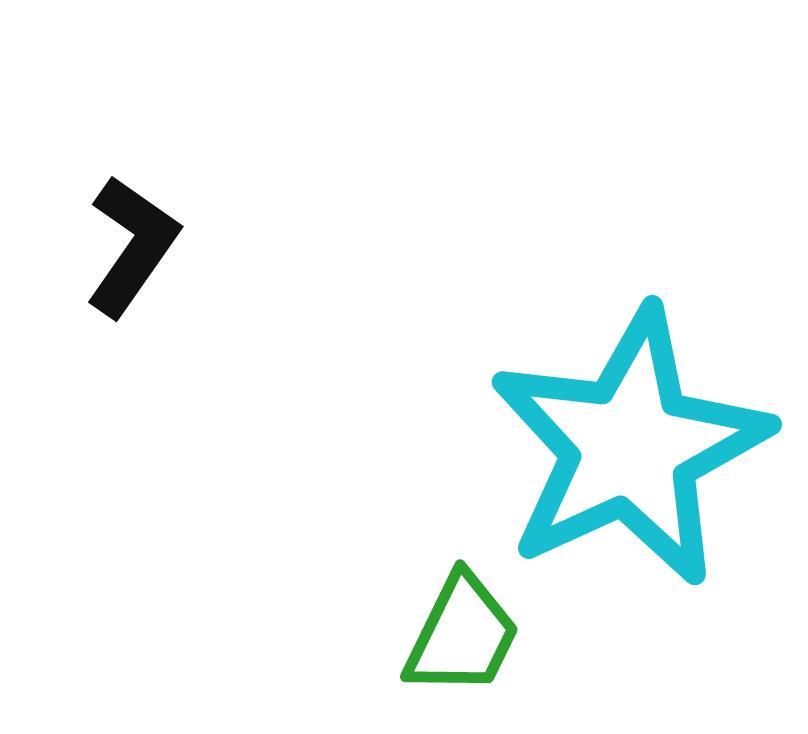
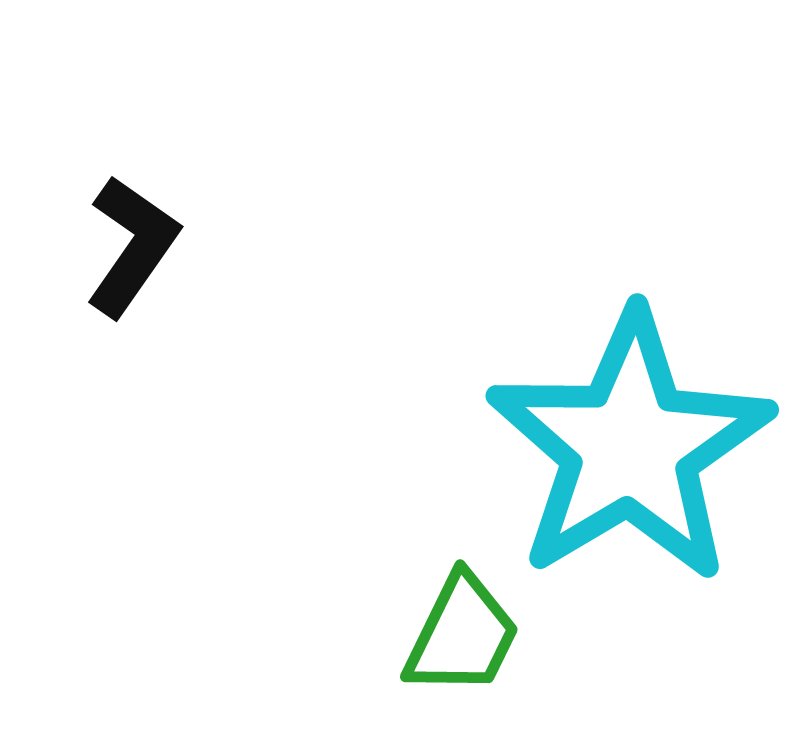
cyan star: rotated 6 degrees counterclockwise
